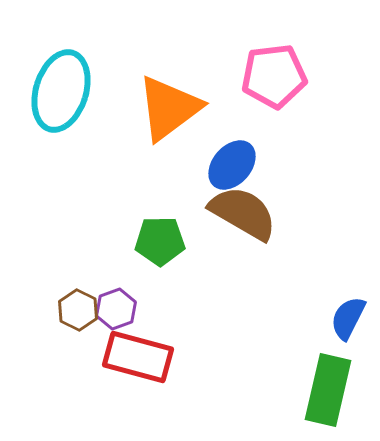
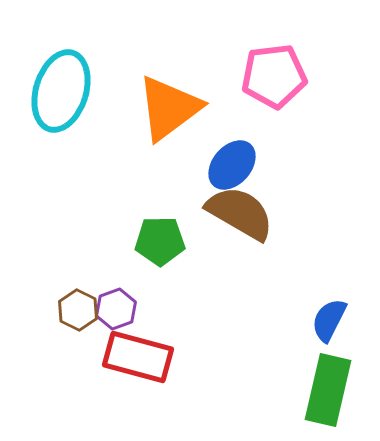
brown semicircle: moved 3 px left
blue semicircle: moved 19 px left, 2 px down
